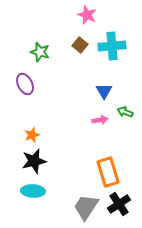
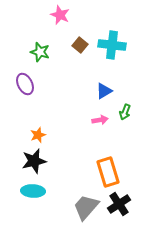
pink star: moved 27 px left
cyan cross: moved 1 px up; rotated 12 degrees clockwise
blue triangle: rotated 30 degrees clockwise
green arrow: rotated 91 degrees counterclockwise
orange star: moved 6 px right
gray trapezoid: rotated 8 degrees clockwise
